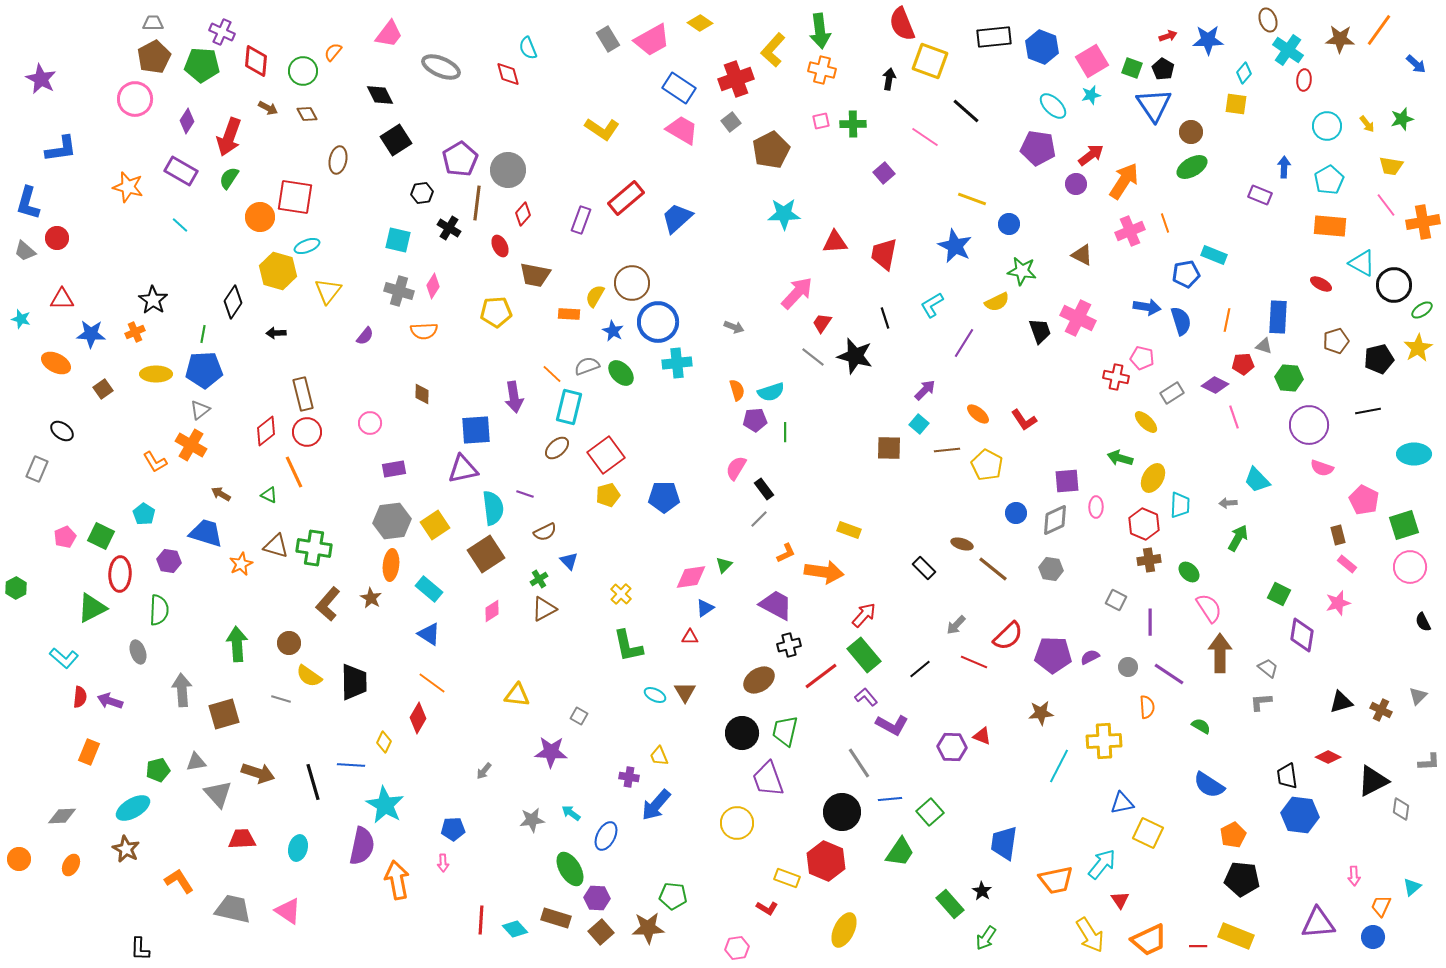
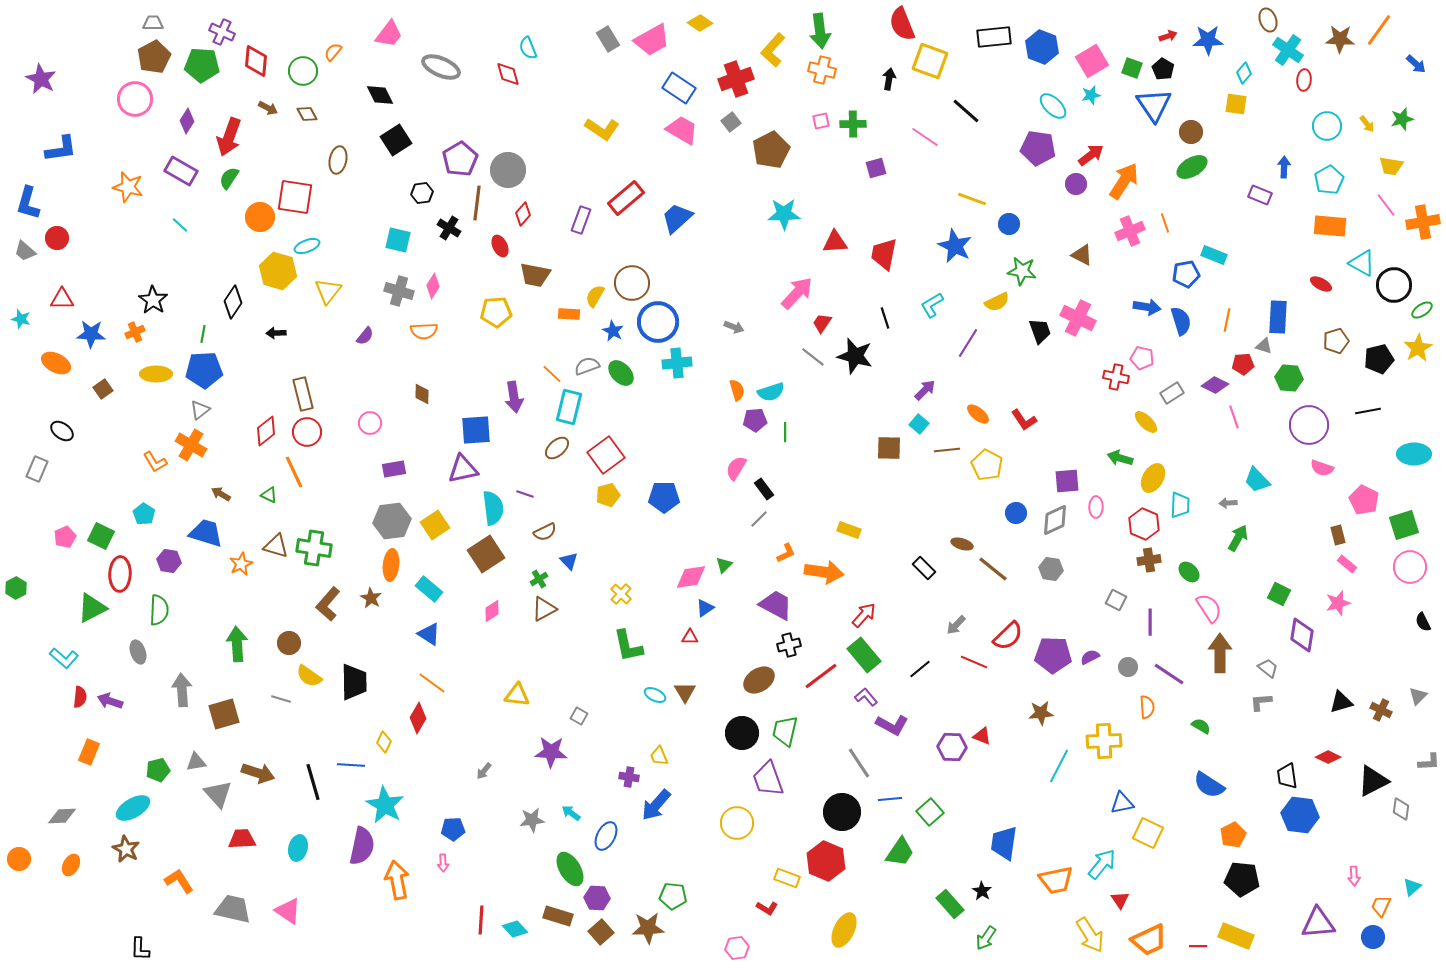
purple square at (884, 173): moved 8 px left, 5 px up; rotated 25 degrees clockwise
purple line at (964, 343): moved 4 px right
brown rectangle at (556, 918): moved 2 px right, 2 px up
